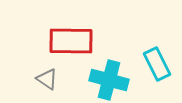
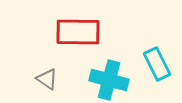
red rectangle: moved 7 px right, 9 px up
